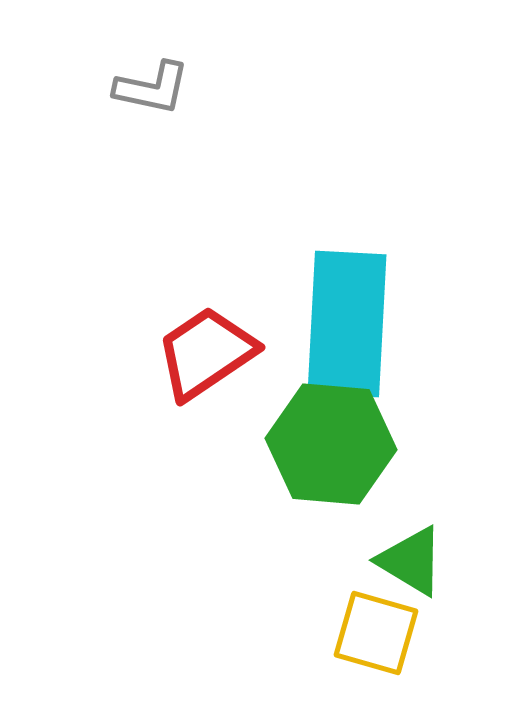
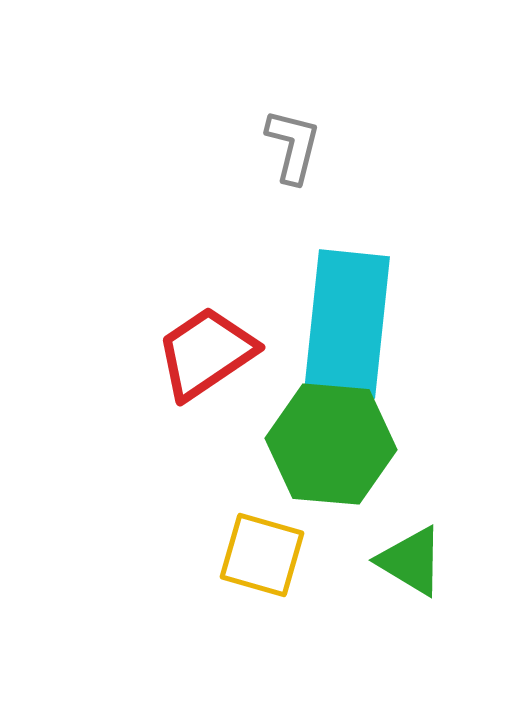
gray L-shape: moved 141 px right, 58 px down; rotated 88 degrees counterclockwise
cyan rectangle: rotated 3 degrees clockwise
yellow square: moved 114 px left, 78 px up
